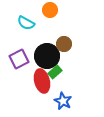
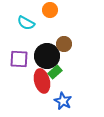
purple square: rotated 30 degrees clockwise
